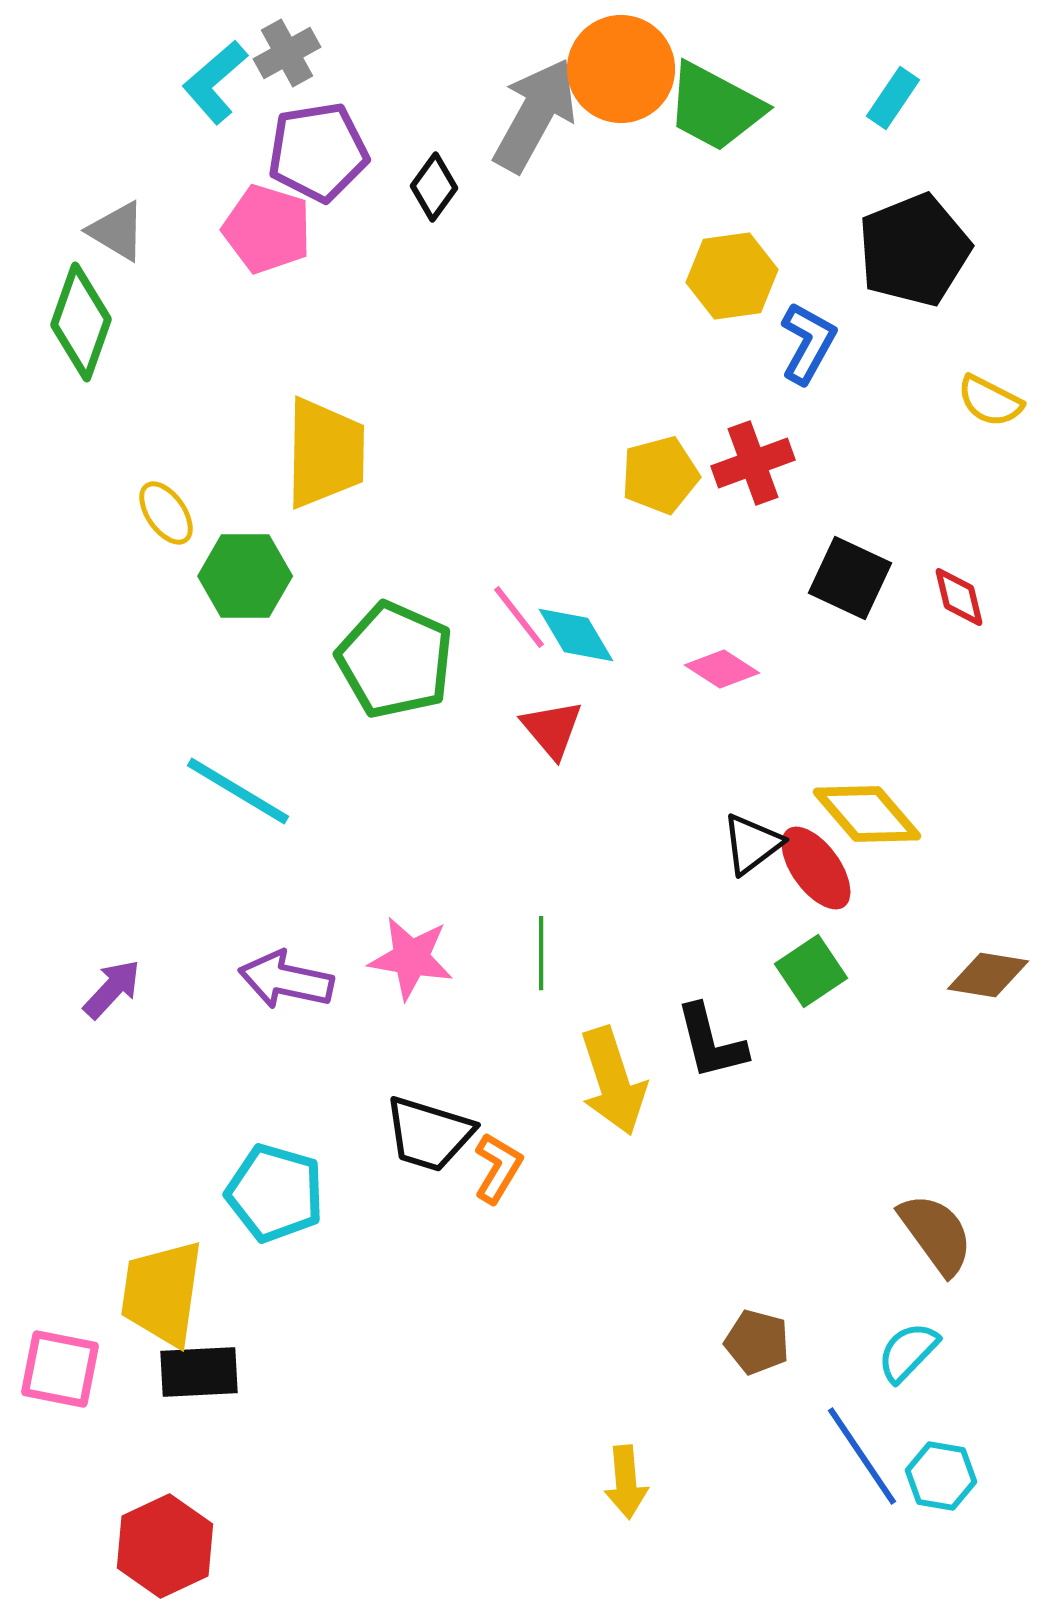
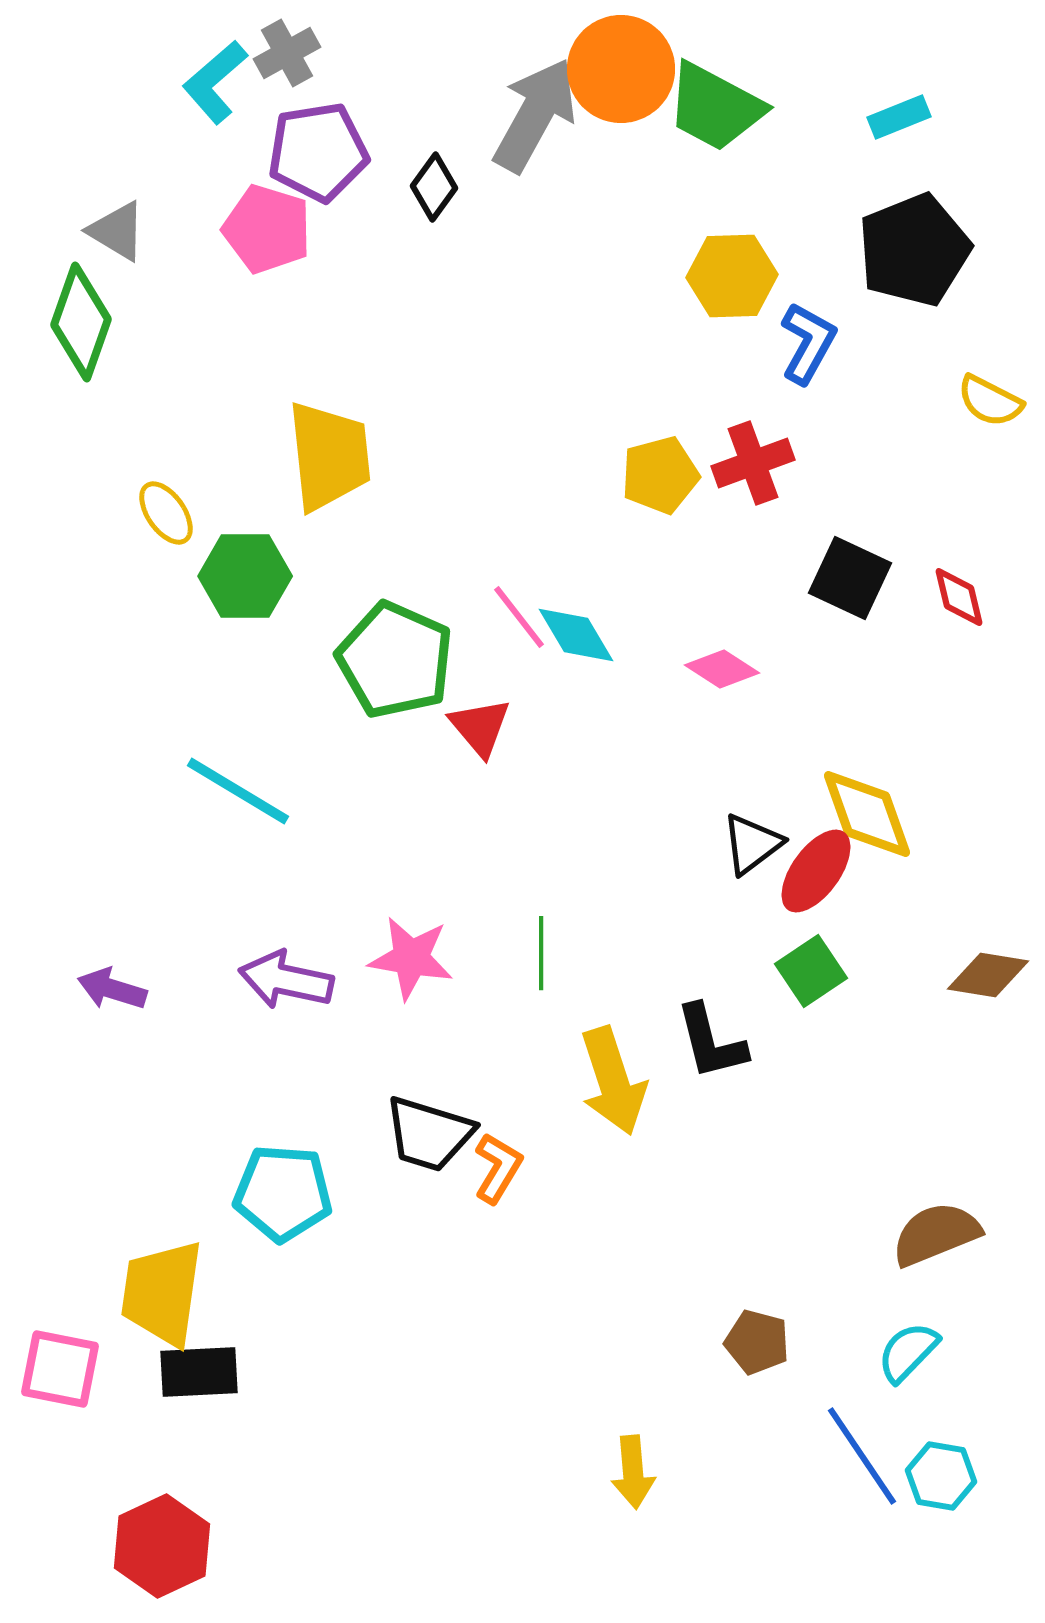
cyan rectangle at (893, 98): moved 6 px right, 19 px down; rotated 34 degrees clockwise
yellow hexagon at (732, 276): rotated 6 degrees clockwise
yellow trapezoid at (325, 453): moved 4 px right, 3 px down; rotated 7 degrees counterclockwise
red triangle at (552, 729): moved 72 px left, 2 px up
yellow diamond at (867, 814): rotated 21 degrees clockwise
red ellipse at (816, 868): moved 3 px down; rotated 72 degrees clockwise
purple arrow at (112, 989): rotated 116 degrees counterclockwise
cyan pentagon at (275, 1193): moved 8 px right; rotated 12 degrees counterclockwise
brown semicircle at (936, 1234): rotated 76 degrees counterclockwise
yellow arrow at (626, 1482): moved 7 px right, 10 px up
red hexagon at (165, 1546): moved 3 px left
